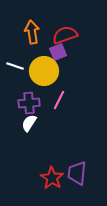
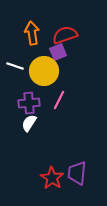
orange arrow: moved 1 px down
